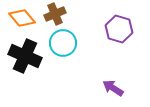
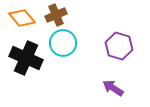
brown cross: moved 1 px right, 1 px down
purple hexagon: moved 17 px down
black cross: moved 1 px right, 2 px down
